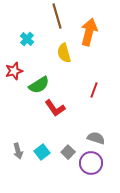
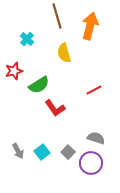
orange arrow: moved 1 px right, 6 px up
red line: rotated 42 degrees clockwise
gray arrow: rotated 14 degrees counterclockwise
